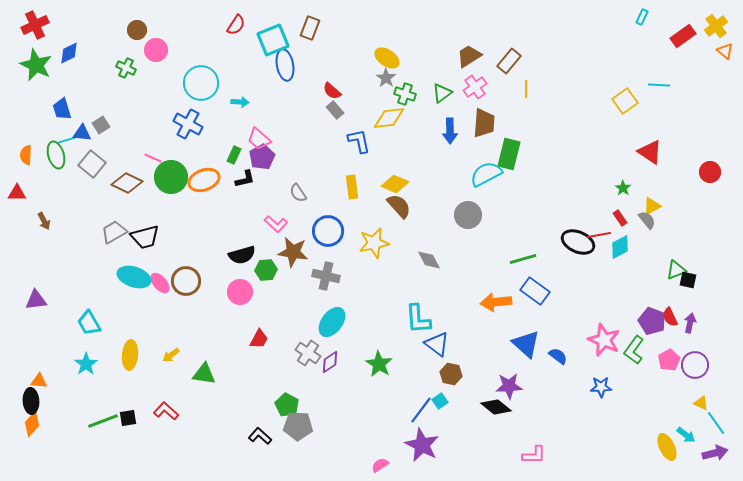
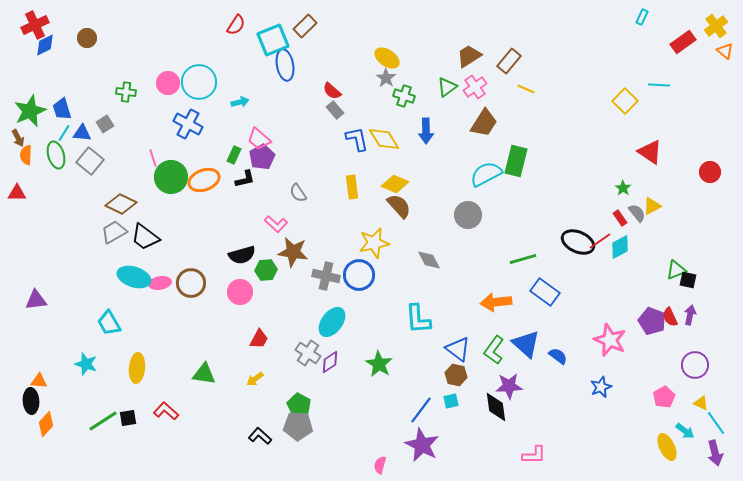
brown rectangle at (310, 28): moved 5 px left, 2 px up; rotated 25 degrees clockwise
brown circle at (137, 30): moved 50 px left, 8 px down
red rectangle at (683, 36): moved 6 px down
pink circle at (156, 50): moved 12 px right, 33 px down
blue diamond at (69, 53): moved 24 px left, 8 px up
green star at (36, 65): moved 6 px left, 46 px down; rotated 24 degrees clockwise
green cross at (126, 68): moved 24 px down; rotated 18 degrees counterclockwise
cyan circle at (201, 83): moved 2 px left, 1 px up
yellow line at (526, 89): rotated 66 degrees counterclockwise
green triangle at (442, 93): moved 5 px right, 6 px up
green cross at (405, 94): moved 1 px left, 2 px down
yellow square at (625, 101): rotated 10 degrees counterclockwise
cyan arrow at (240, 102): rotated 18 degrees counterclockwise
yellow diamond at (389, 118): moved 5 px left, 21 px down; rotated 64 degrees clockwise
brown trapezoid at (484, 123): rotated 28 degrees clockwise
gray square at (101, 125): moved 4 px right, 1 px up
blue arrow at (450, 131): moved 24 px left
cyan line at (67, 140): moved 3 px left, 7 px up; rotated 42 degrees counterclockwise
blue L-shape at (359, 141): moved 2 px left, 2 px up
green rectangle at (509, 154): moved 7 px right, 7 px down
pink line at (153, 158): rotated 48 degrees clockwise
gray square at (92, 164): moved 2 px left, 3 px up
brown diamond at (127, 183): moved 6 px left, 21 px down
gray semicircle at (647, 220): moved 10 px left, 7 px up
brown arrow at (44, 221): moved 26 px left, 83 px up
blue circle at (328, 231): moved 31 px right, 44 px down
red line at (599, 235): moved 1 px right, 6 px down; rotated 25 degrees counterclockwise
black trapezoid at (145, 237): rotated 52 degrees clockwise
brown circle at (186, 281): moved 5 px right, 2 px down
pink ellipse at (160, 283): rotated 60 degrees counterclockwise
blue rectangle at (535, 291): moved 10 px right, 1 px down
cyan trapezoid at (89, 323): moved 20 px right
purple arrow at (690, 323): moved 8 px up
pink star at (604, 340): moved 6 px right
blue triangle at (437, 344): moved 21 px right, 5 px down
green L-shape at (634, 350): moved 140 px left
yellow ellipse at (130, 355): moved 7 px right, 13 px down
yellow arrow at (171, 355): moved 84 px right, 24 px down
pink pentagon at (669, 360): moved 5 px left, 37 px down
cyan star at (86, 364): rotated 20 degrees counterclockwise
brown hexagon at (451, 374): moved 5 px right, 1 px down
blue star at (601, 387): rotated 20 degrees counterclockwise
cyan square at (440, 401): moved 11 px right; rotated 21 degrees clockwise
green pentagon at (287, 405): moved 12 px right
black diamond at (496, 407): rotated 44 degrees clockwise
green line at (103, 421): rotated 12 degrees counterclockwise
orange diamond at (32, 424): moved 14 px right
cyan arrow at (686, 435): moved 1 px left, 4 px up
purple arrow at (715, 453): rotated 90 degrees clockwise
pink semicircle at (380, 465): rotated 42 degrees counterclockwise
